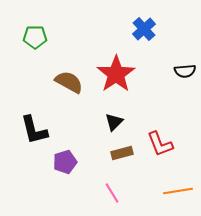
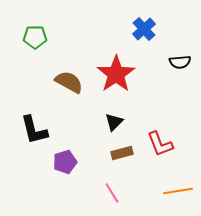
black semicircle: moved 5 px left, 9 px up
